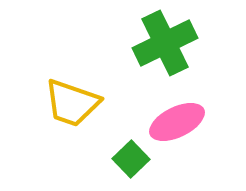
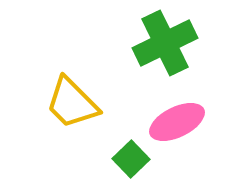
yellow trapezoid: rotated 26 degrees clockwise
